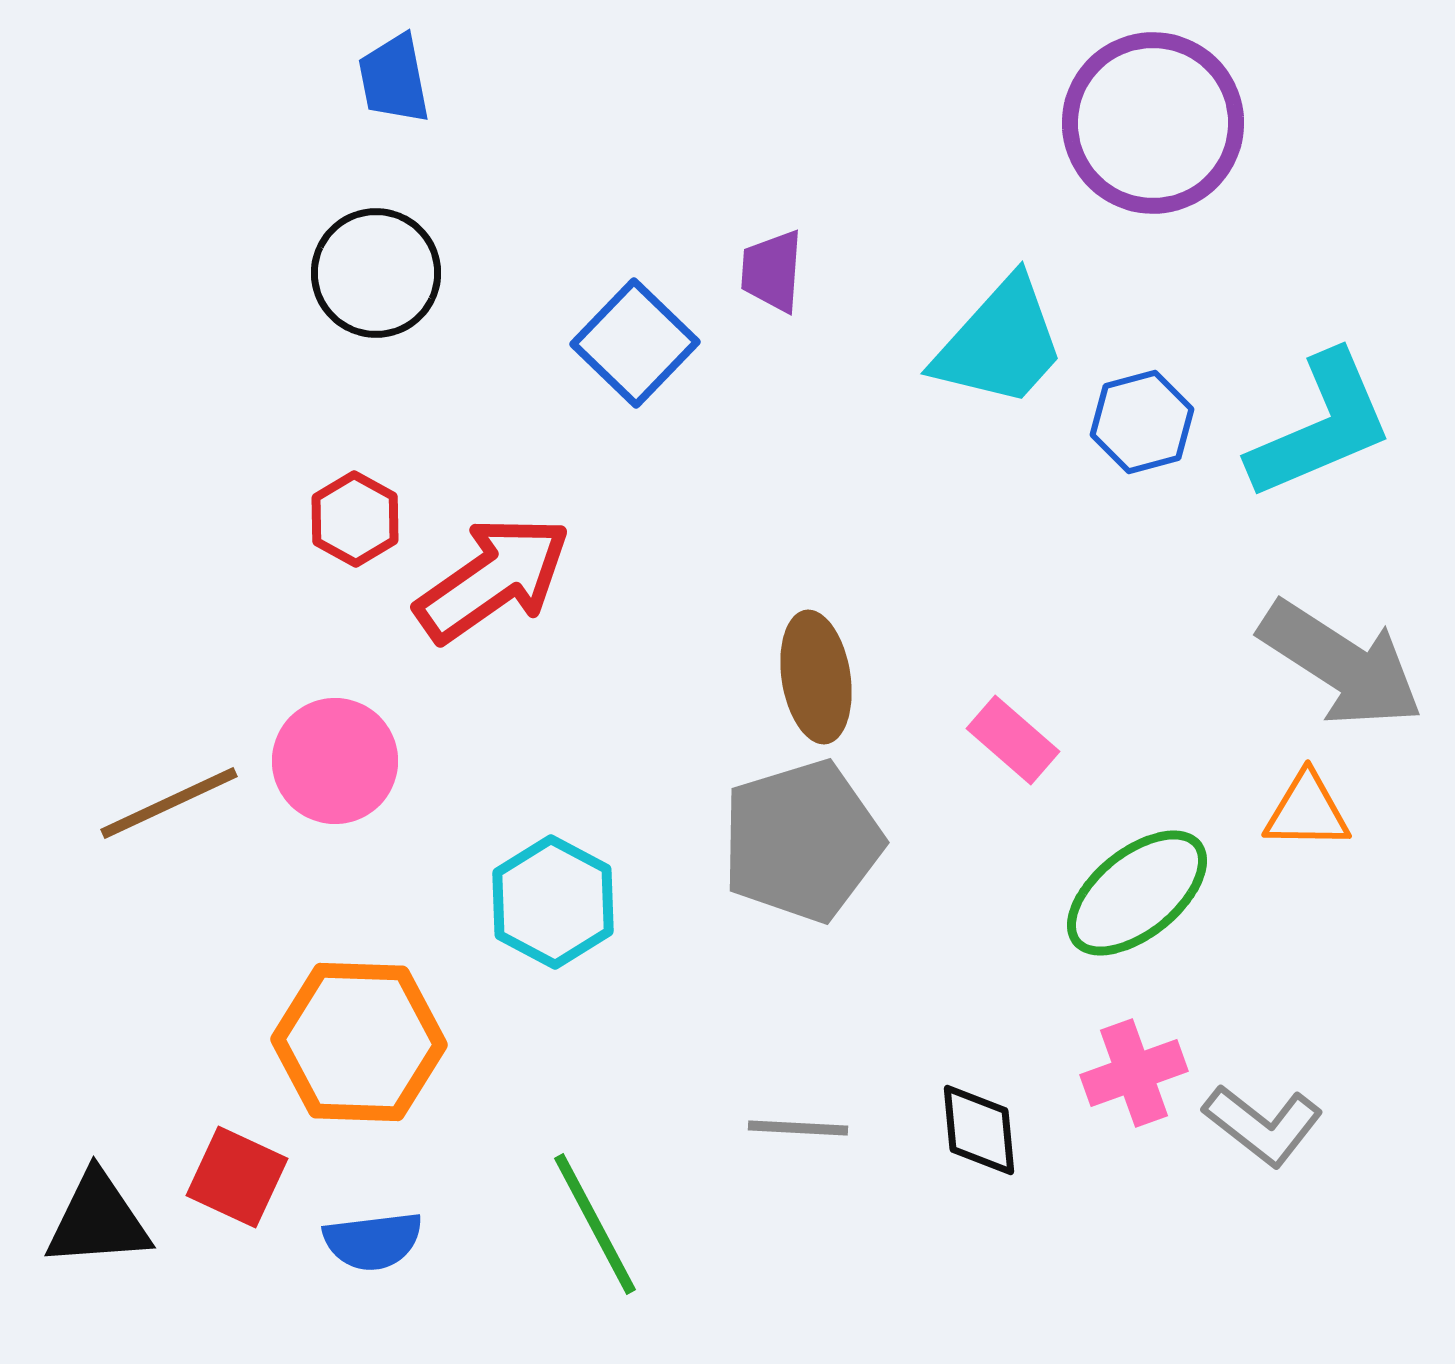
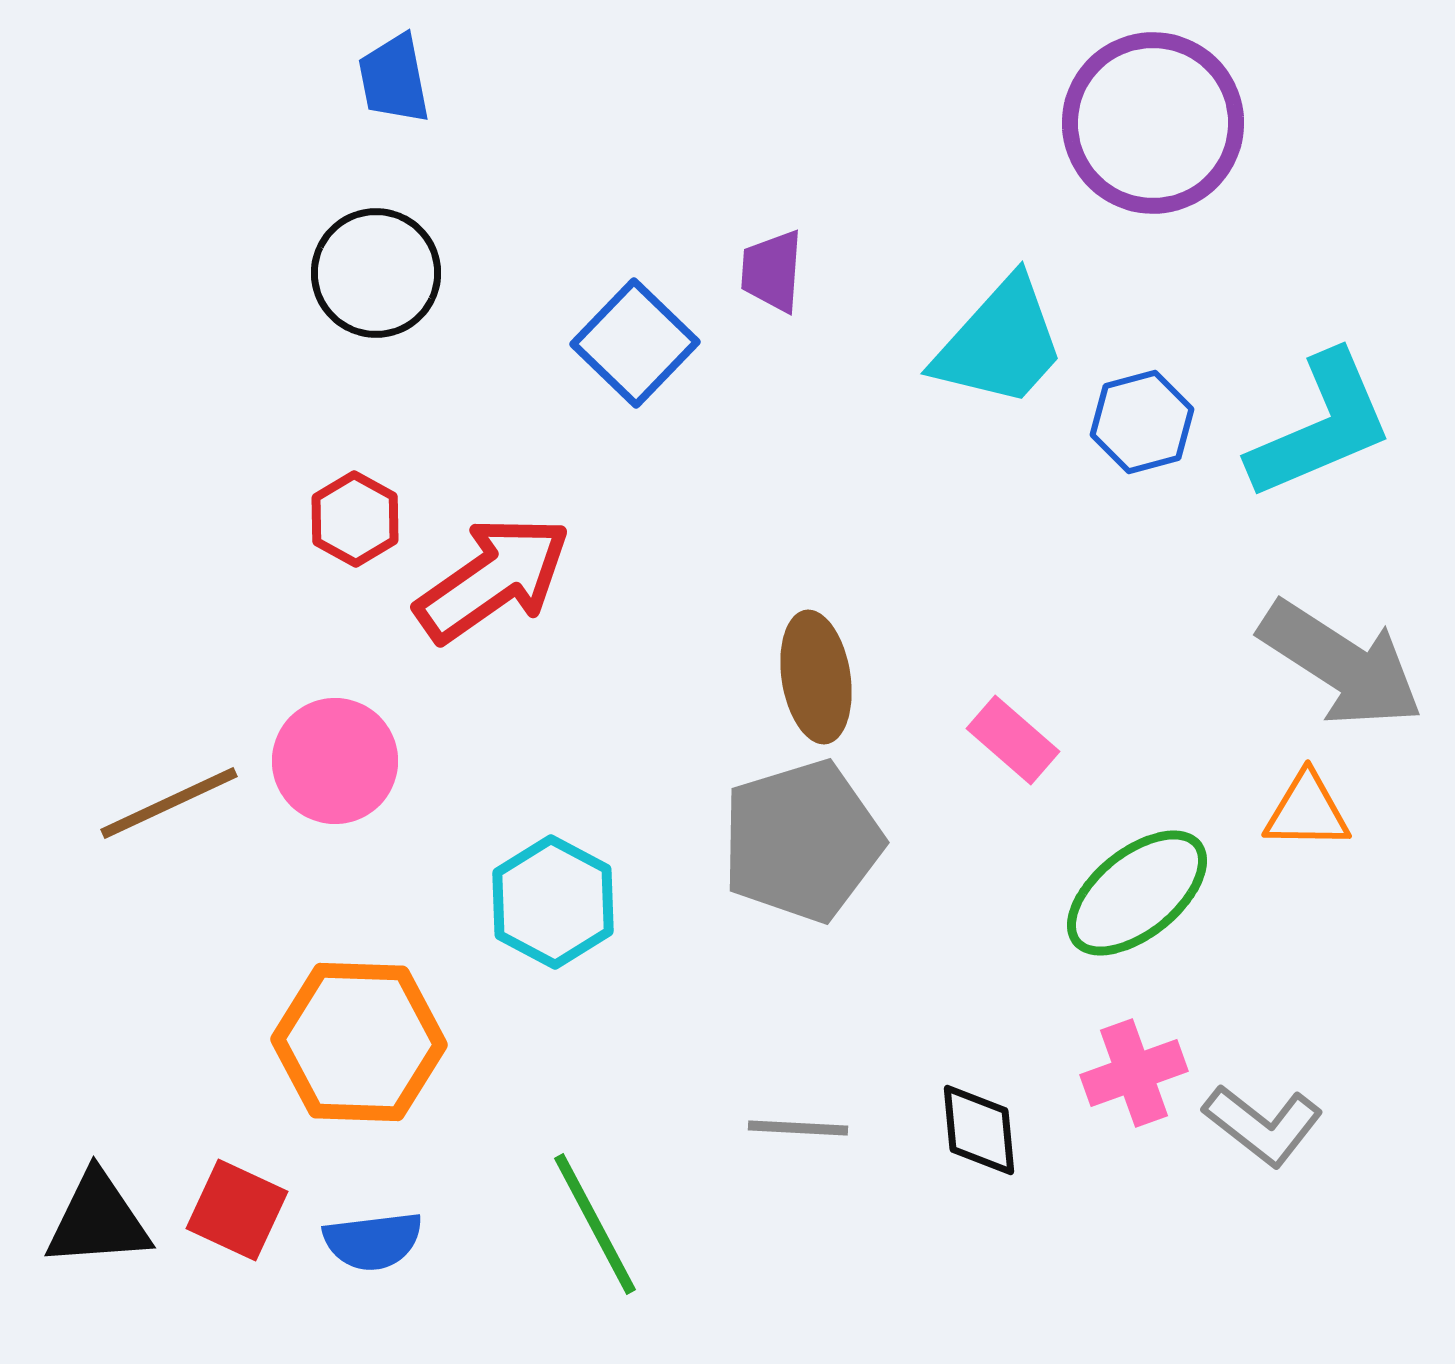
red square: moved 33 px down
